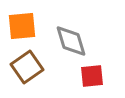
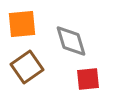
orange square: moved 2 px up
red square: moved 4 px left, 3 px down
